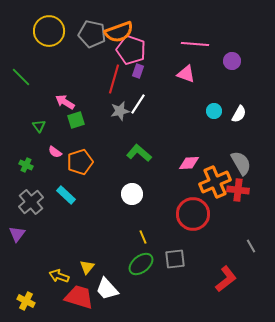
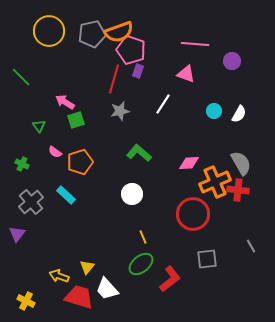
gray pentagon: rotated 24 degrees counterclockwise
white line: moved 25 px right
green cross: moved 4 px left, 1 px up
gray square: moved 32 px right
red L-shape: moved 56 px left
